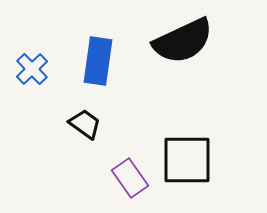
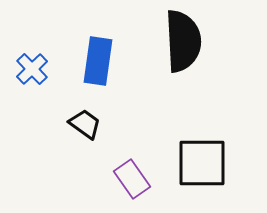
black semicircle: rotated 68 degrees counterclockwise
black square: moved 15 px right, 3 px down
purple rectangle: moved 2 px right, 1 px down
